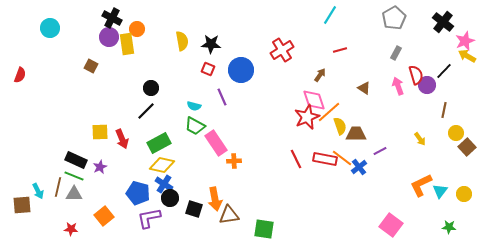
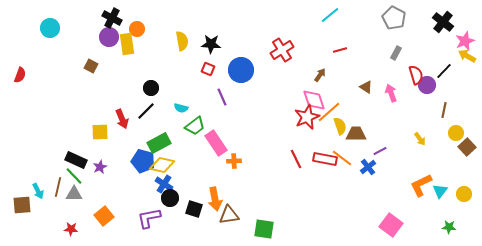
cyan line at (330, 15): rotated 18 degrees clockwise
gray pentagon at (394, 18): rotated 15 degrees counterclockwise
pink arrow at (398, 86): moved 7 px left, 7 px down
brown triangle at (364, 88): moved 2 px right, 1 px up
cyan semicircle at (194, 106): moved 13 px left, 2 px down
green trapezoid at (195, 126): rotated 65 degrees counterclockwise
red arrow at (122, 139): moved 20 px up
blue cross at (359, 167): moved 9 px right
green line at (74, 176): rotated 24 degrees clockwise
blue pentagon at (138, 193): moved 5 px right, 32 px up
